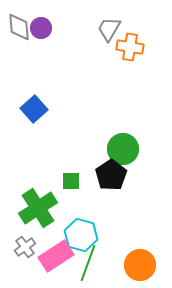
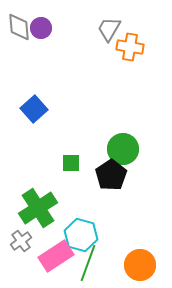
green square: moved 18 px up
gray cross: moved 4 px left, 6 px up
